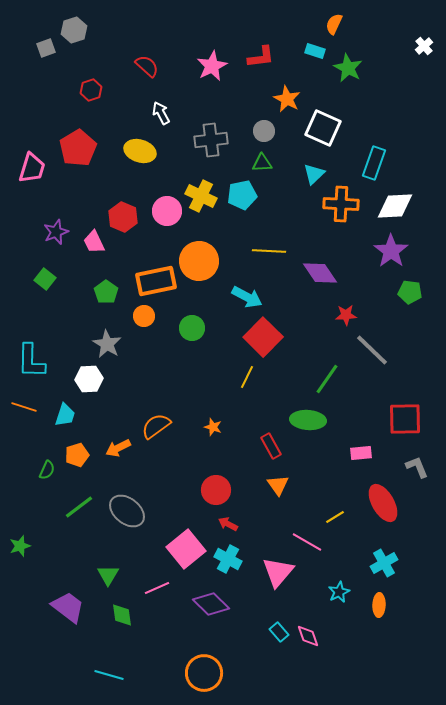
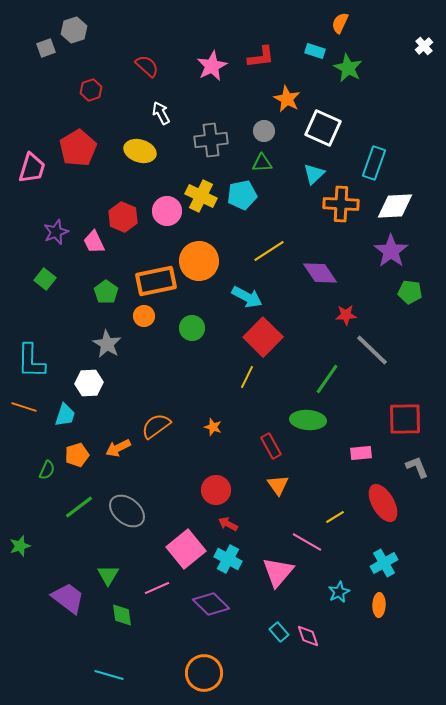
orange semicircle at (334, 24): moved 6 px right, 1 px up
yellow line at (269, 251): rotated 36 degrees counterclockwise
white hexagon at (89, 379): moved 4 px down
purple trapezoid at (68, 607): moved 9 px up
